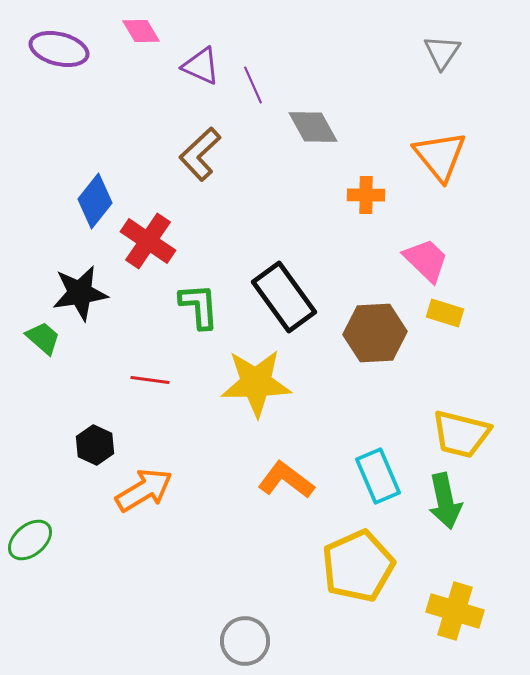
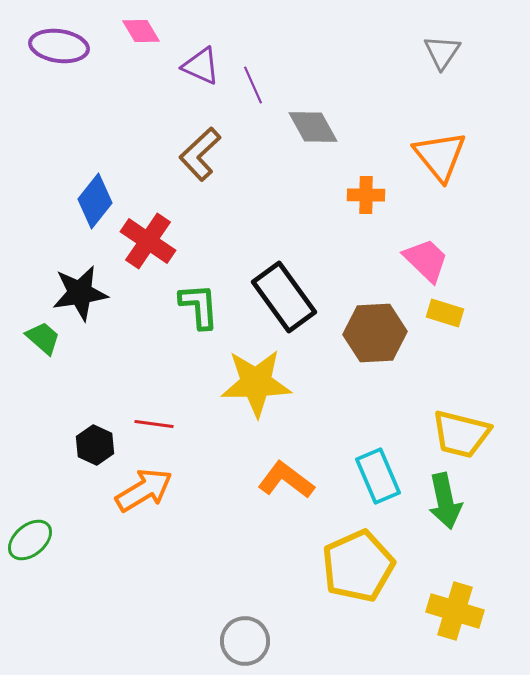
purple ellipse: moved 3 px up; rotated 6 degrees counterclockwise
red line: moved 4 px right, 44 px down
